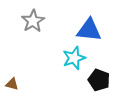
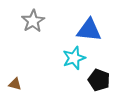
brown triangle: moved 3 px right
